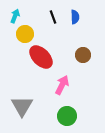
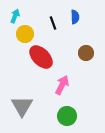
black line: moved 6 px down
brown circle: moved 3 px right, 2 px up
